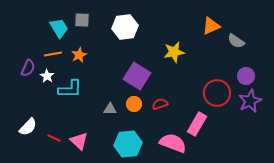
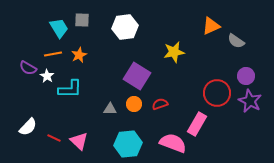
purple semicircle: rotated 96 degrees clockwise
purple star: rotated 20 degrees counterclockwise
